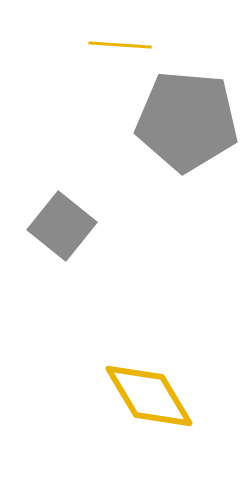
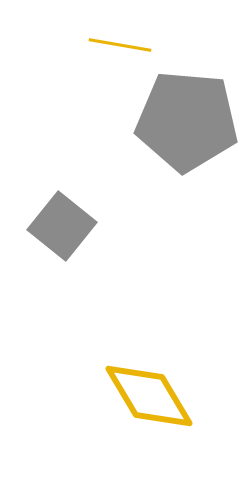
yellow line: rotated 6 degrees clockwise
